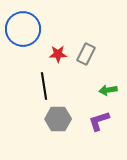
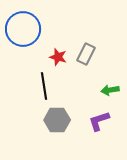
red star: moved 3 px down; rotated 18 degrees clockwise
green arrow: moved 2 px right
gray hexagon: moved 1 px left, 1 px down
